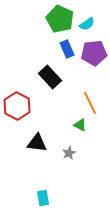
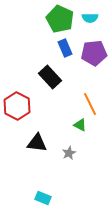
cyan semicircle: moved 3 px right, 6 px up; rotated 35 degrees clockwise
blue rectangle: moved 2 px left, 1 px up
orange line: moved 1 px down
cyan rectangle: rotated 56 degrees counterclockwise
